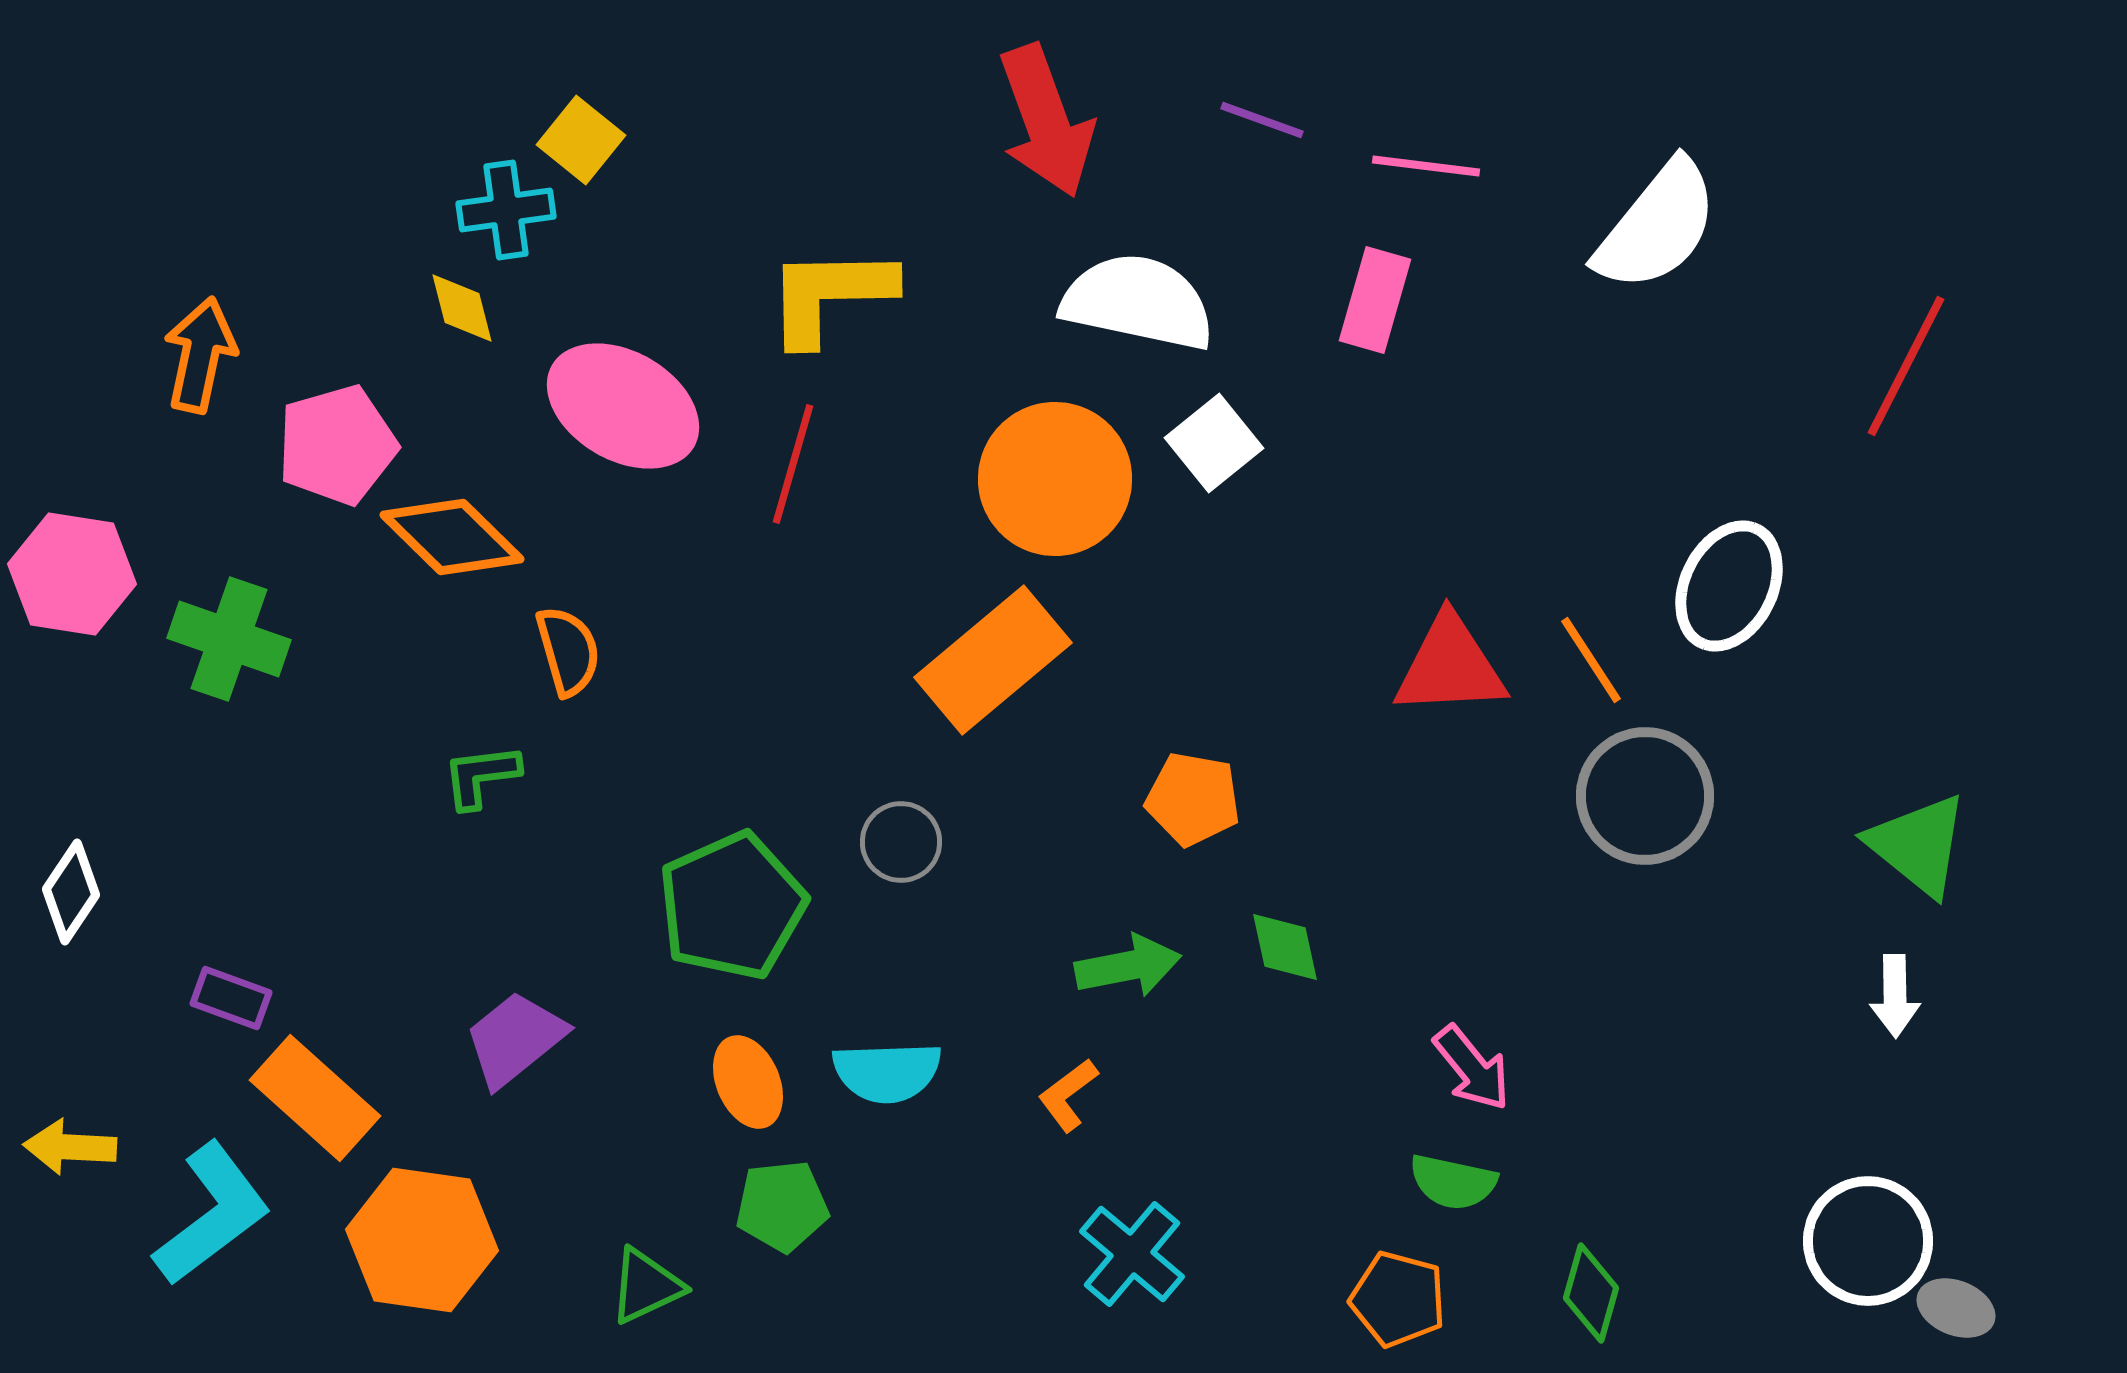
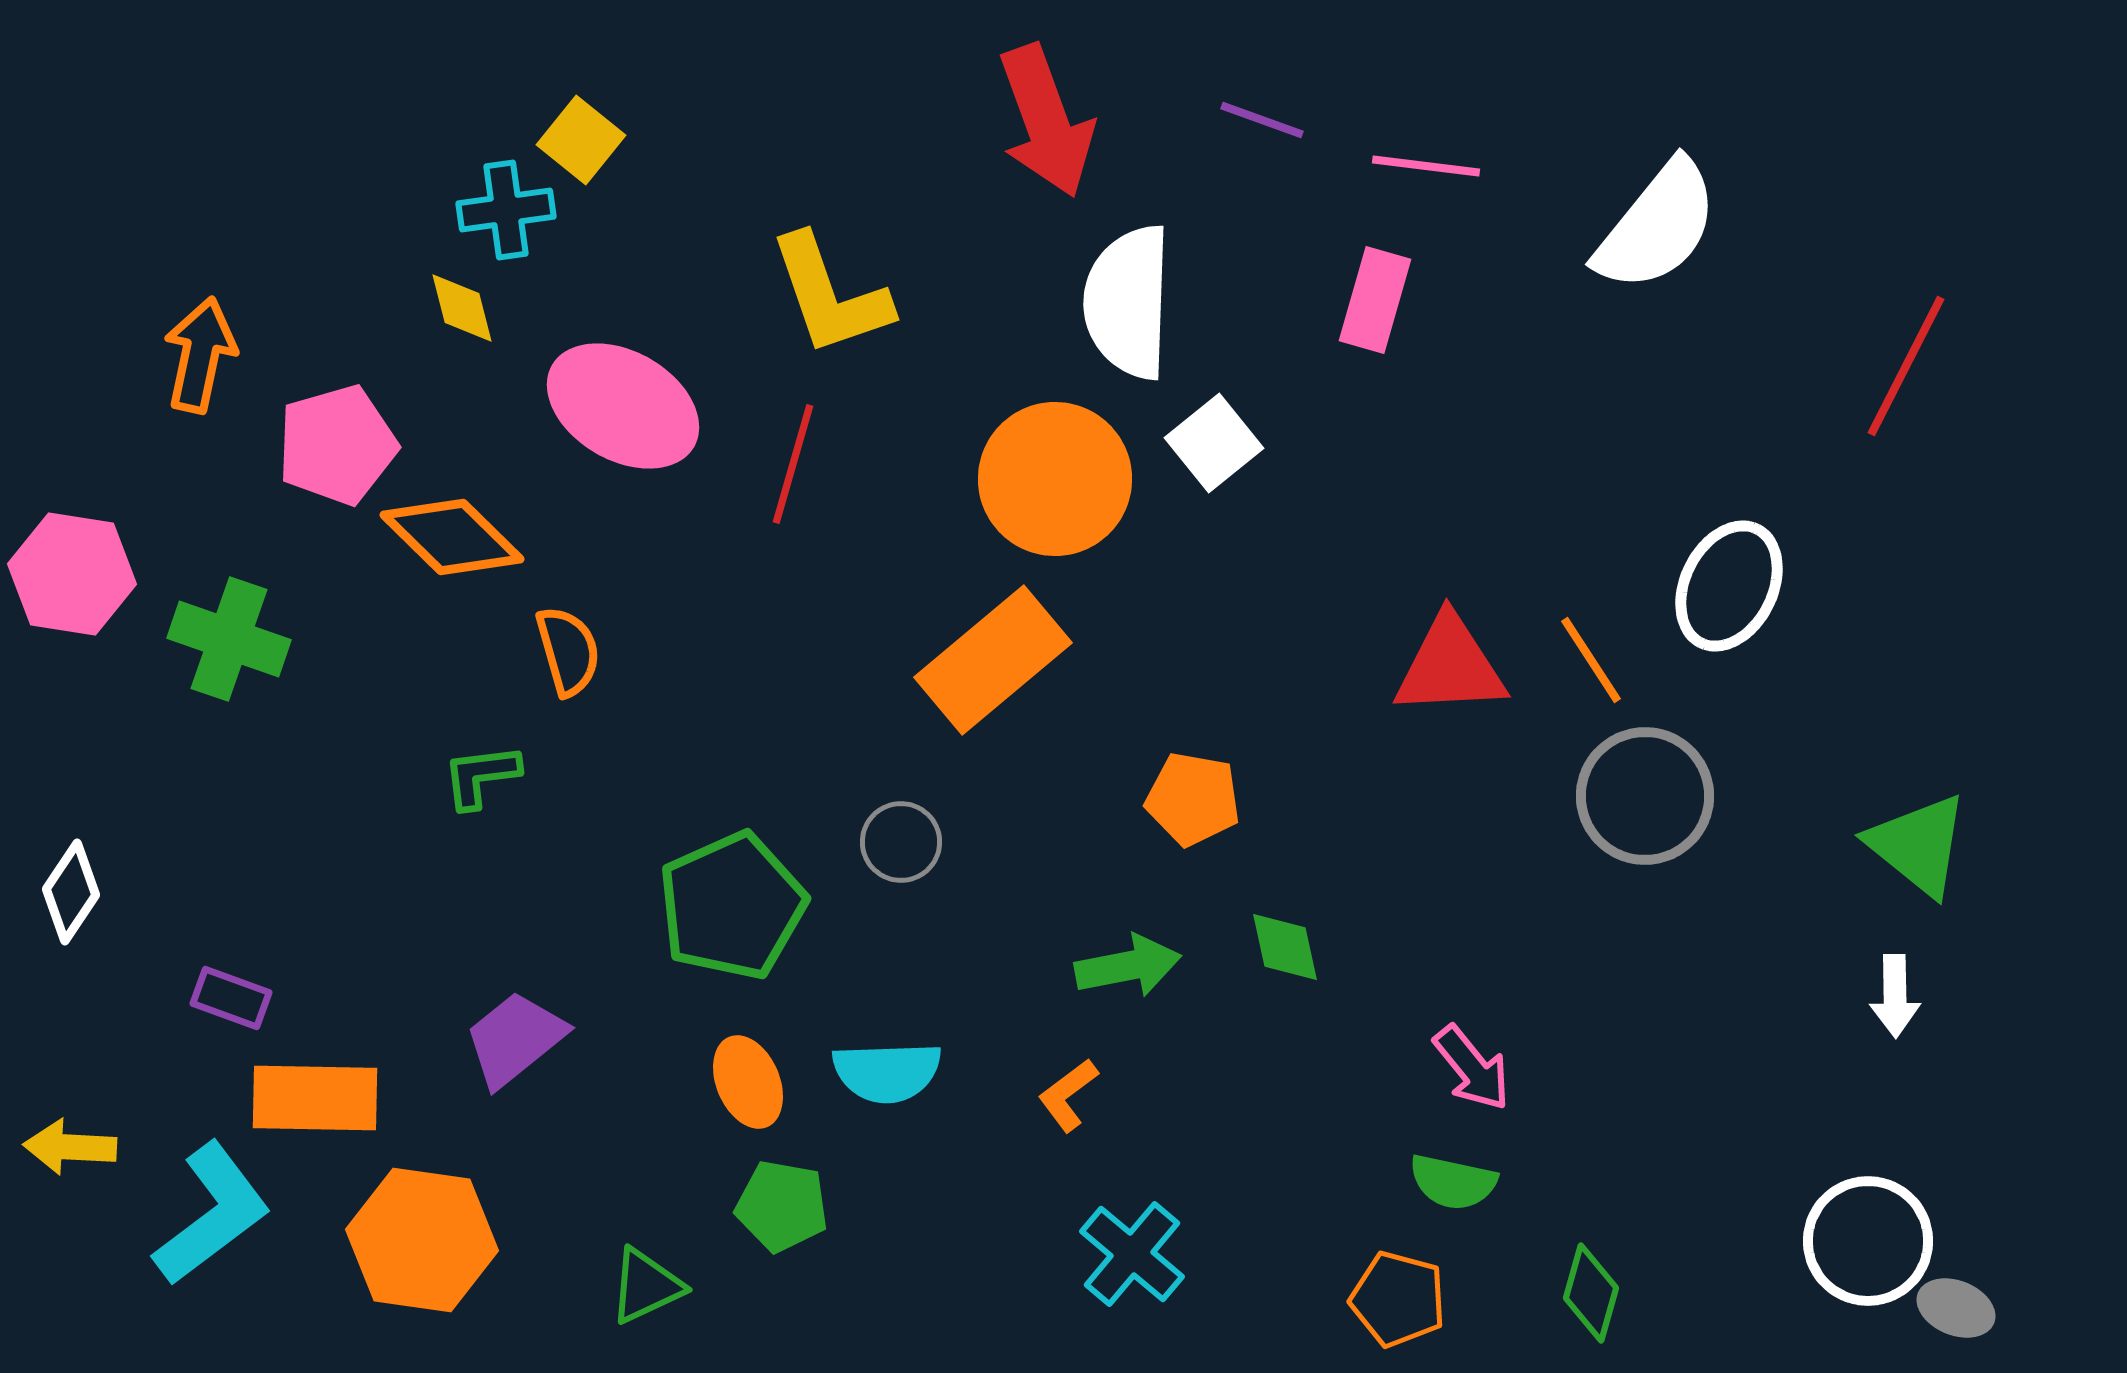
yellow L-shape at (830, 295): rotated 108 degrees counterclockwise
white semicircle at (1138, 302): moved 10 px left; rotated 100 degrees counterclockwise
orange rectangle at (315, 1098): rotated 41 degrees counterclockwise
green pentagon at (782, 1206): rotated 16 degrees clockwise
